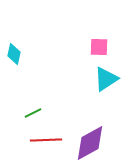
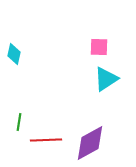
green line: moved 14 px left, 9 px down; rotated 54 degrees counterclockwise
